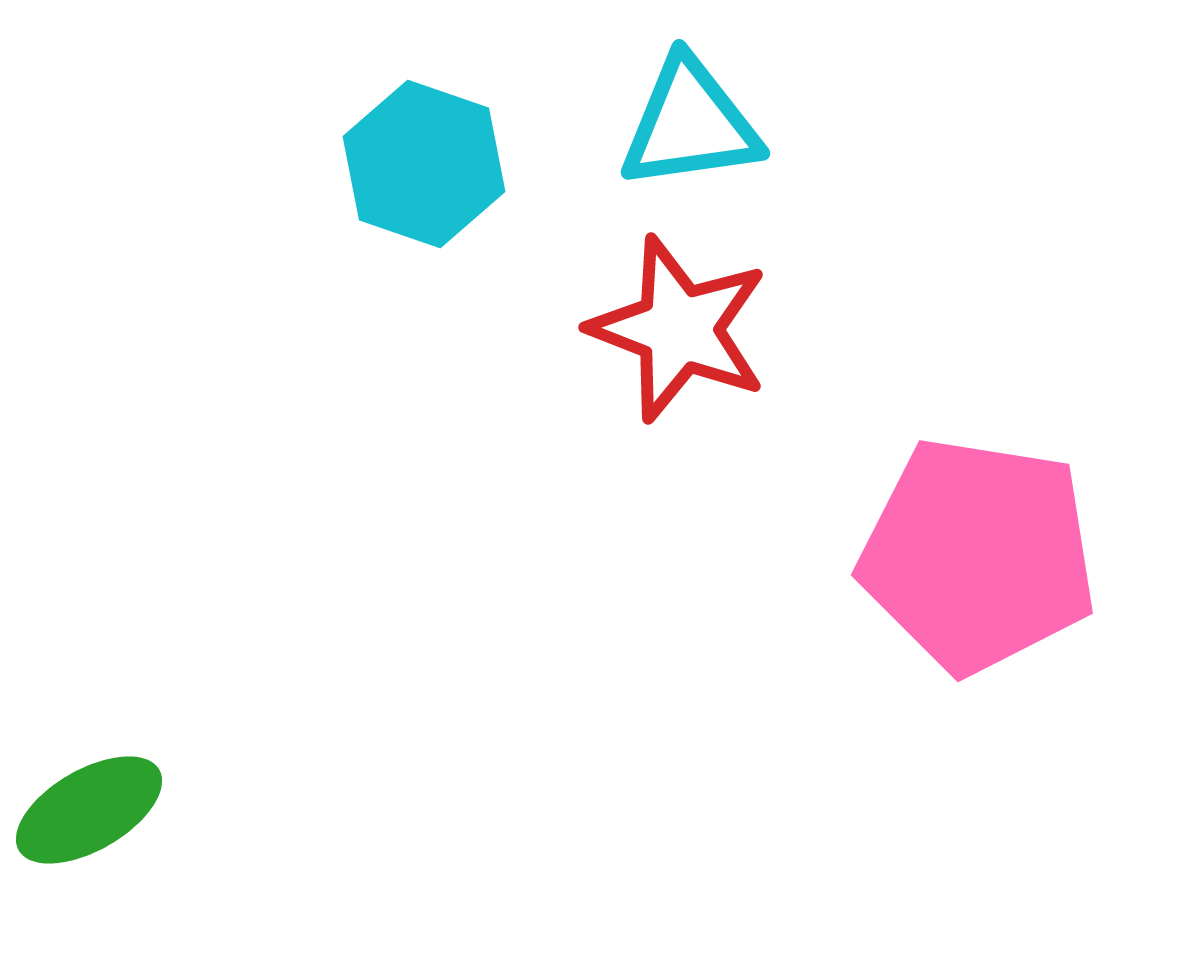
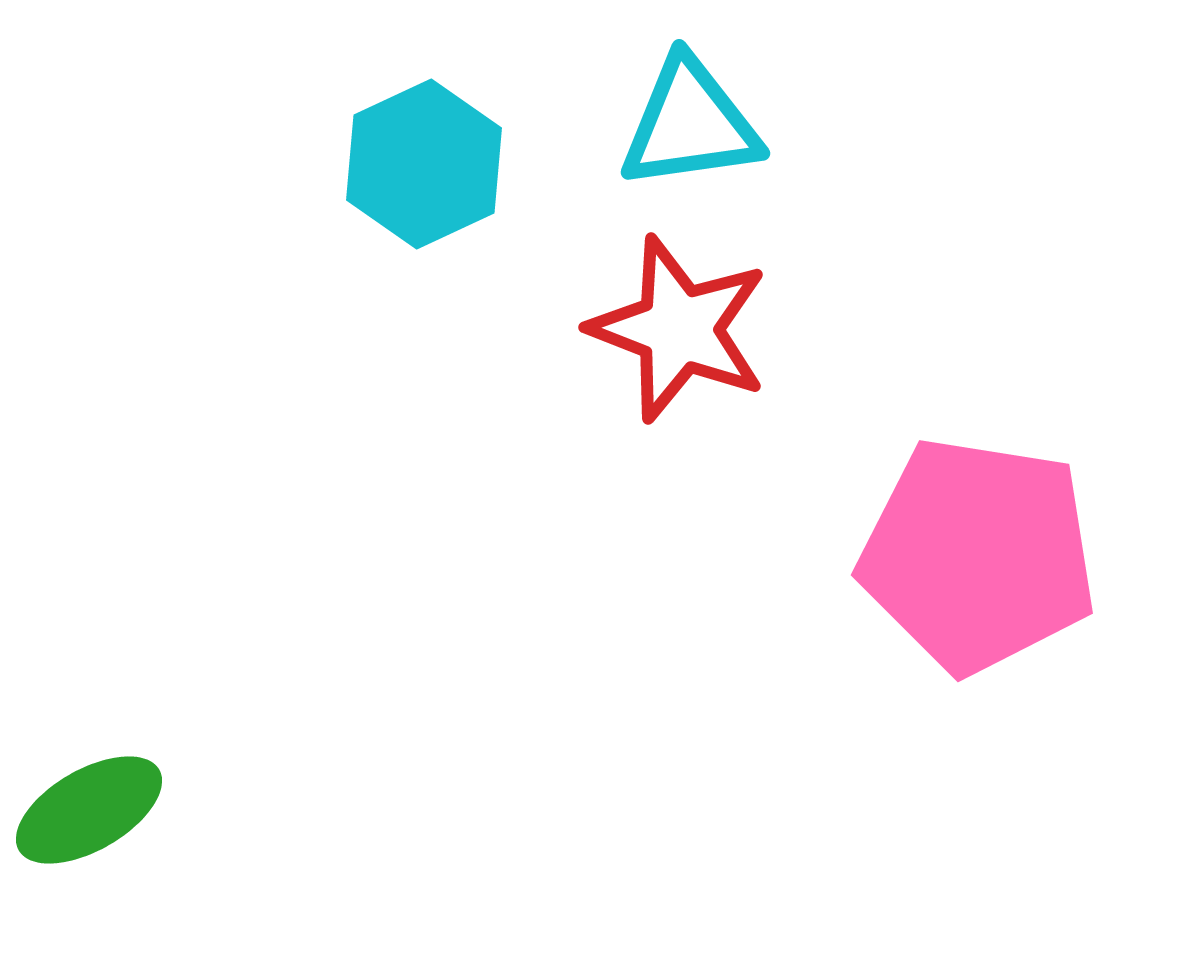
cyan hexagon: rotated 16 degrees clockwise
